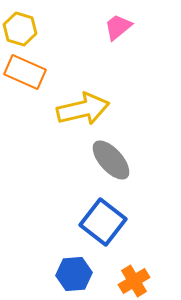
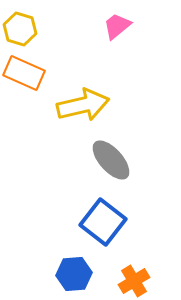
pink trapezoid: moved 1 px left, 1 px up
orange rectangle: moved 1 px left, 1 px down
yellow arrow: moved 4 px up
